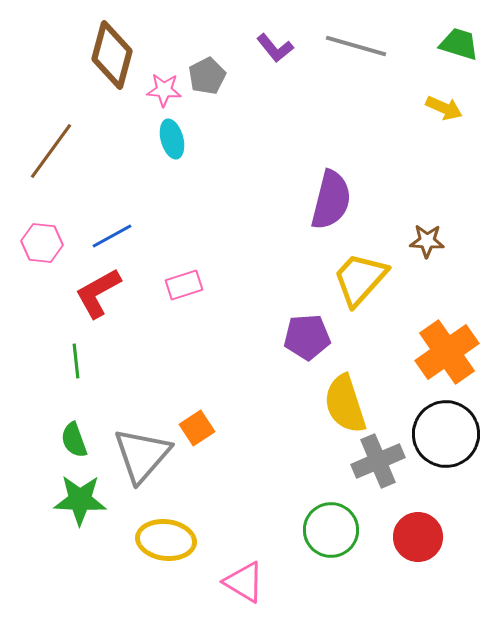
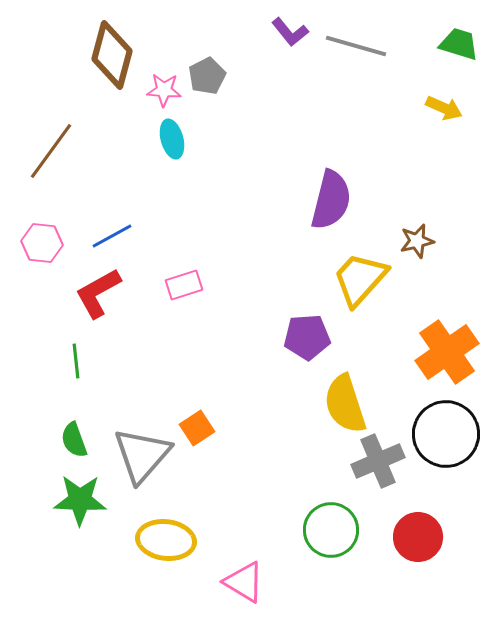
purple L-shape: moved 15 px right, 16 px up
brown star: moved 10 px left; rotated 16 degrees counterclockwise
